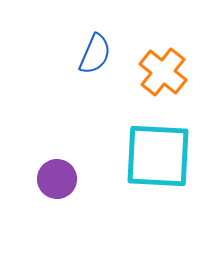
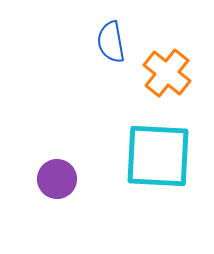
blue semicircle: moved 16 px right, 12 px up; rotated 147 degrees clockwise
orange cross: moved 4 px right, 1 px down
